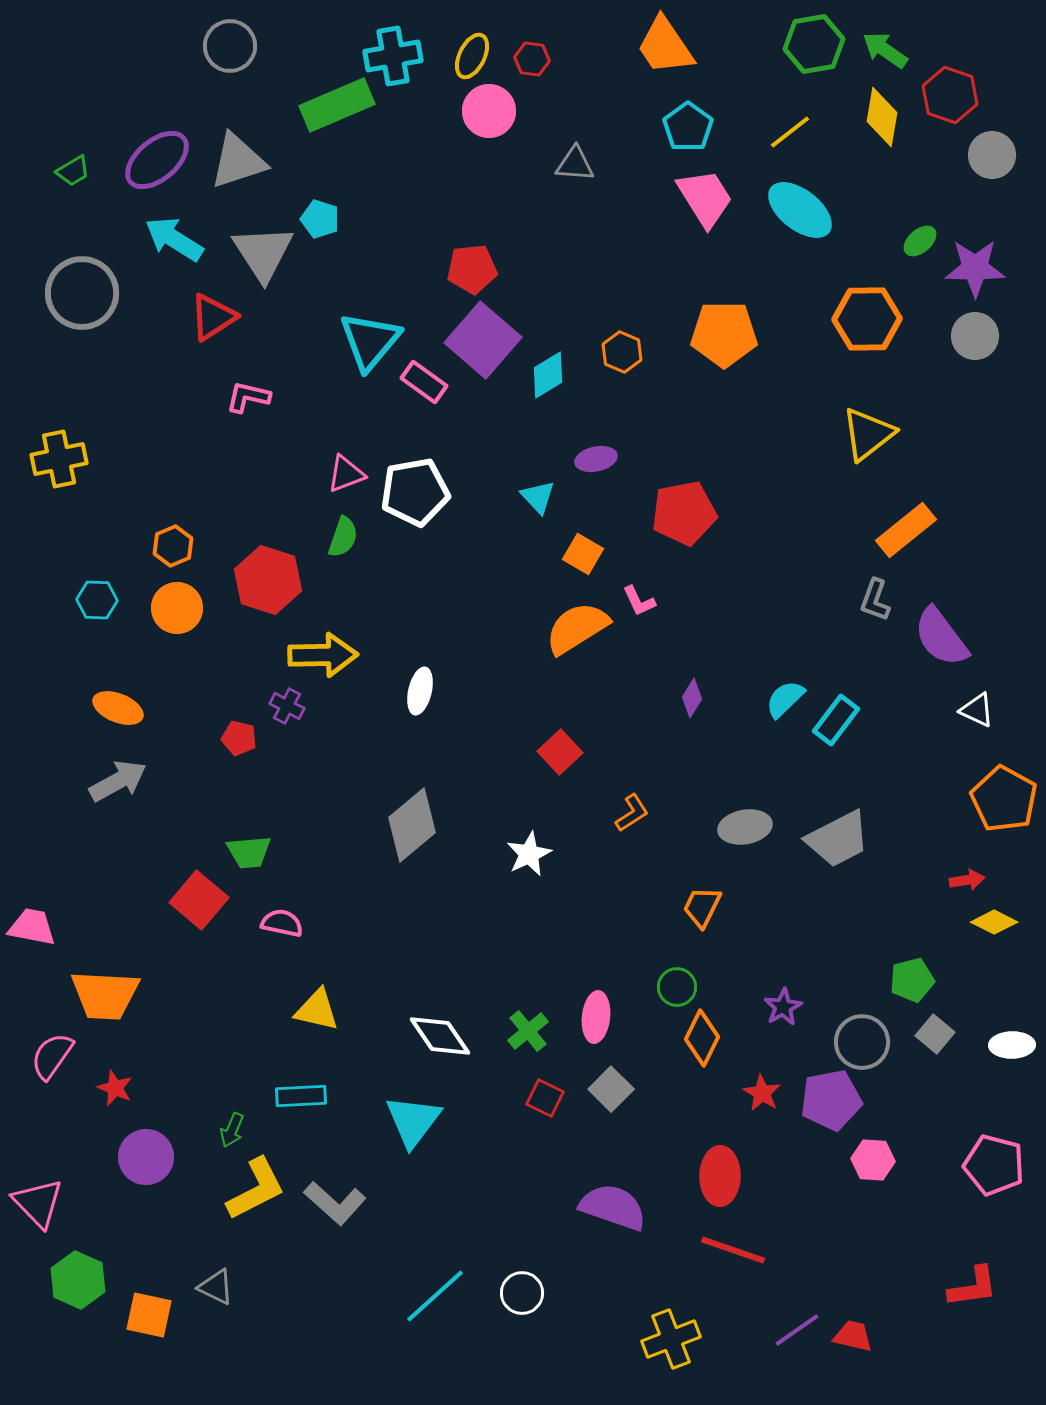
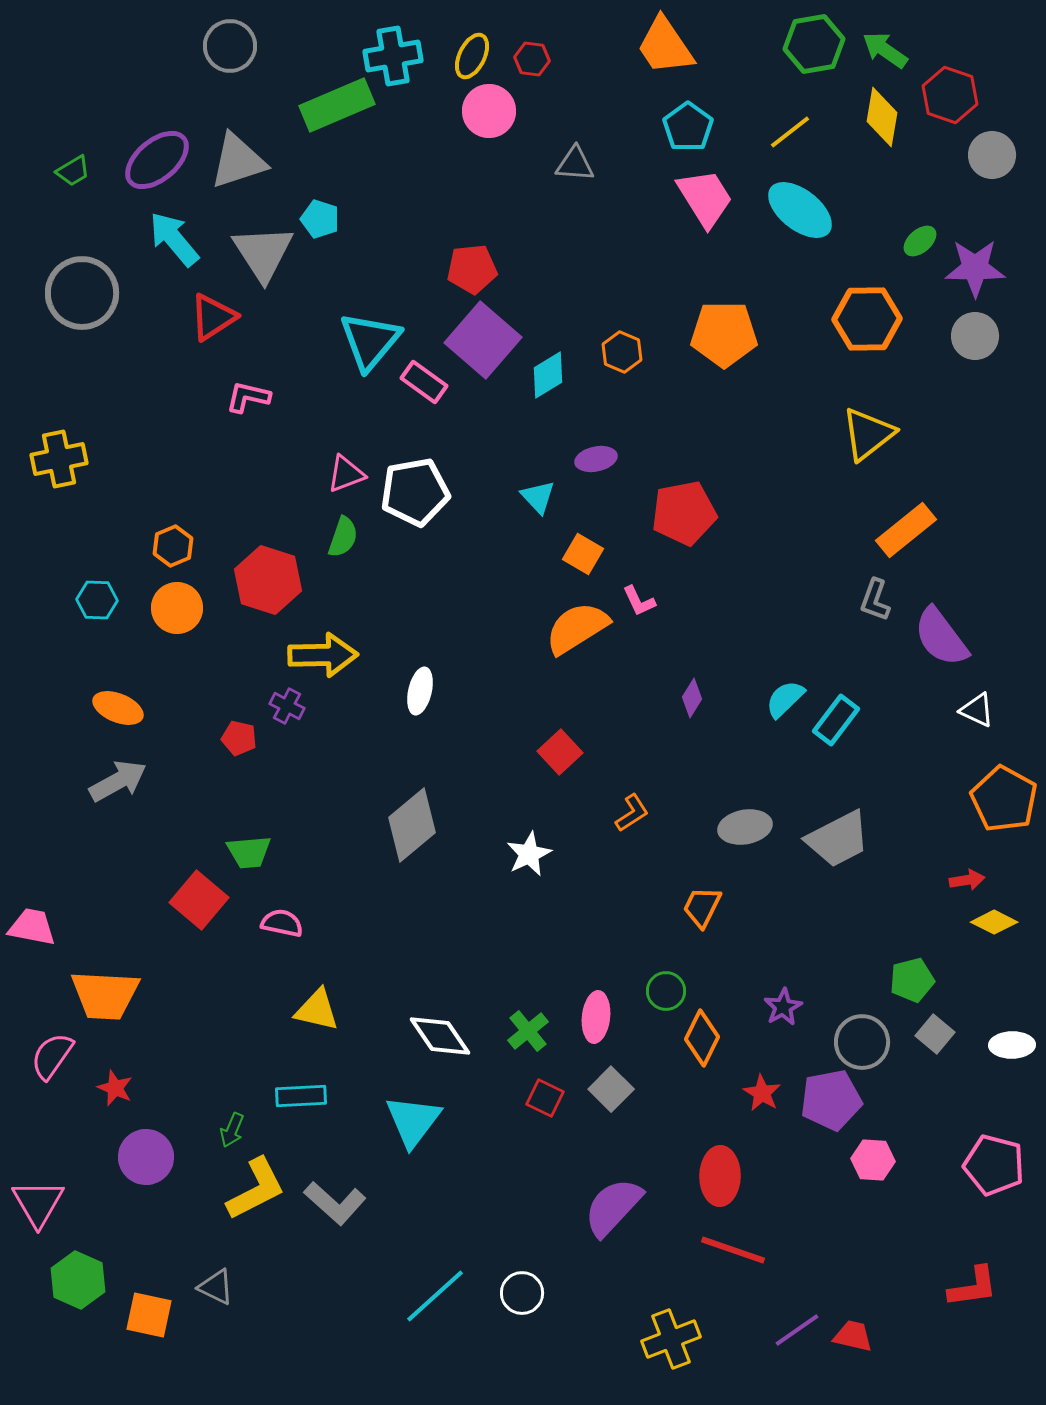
cyan arrow at (174, 239): rotated 18 degrees clockwise
green circle at (677, 987): moved 11 px left, 4 px down
pink triangle at (38, 1203): rotated 14 degrees clockwise
purple semicircle at (613, 1207): rotated 66 degrees counterclockwise
